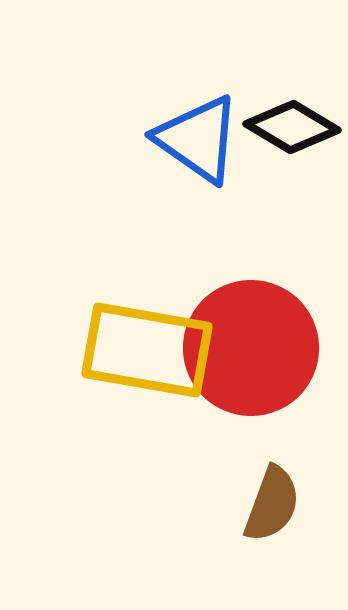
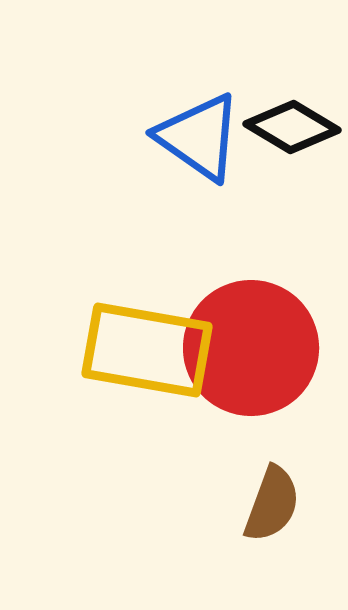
blue triangle: moved 1 px right, 2 px up
